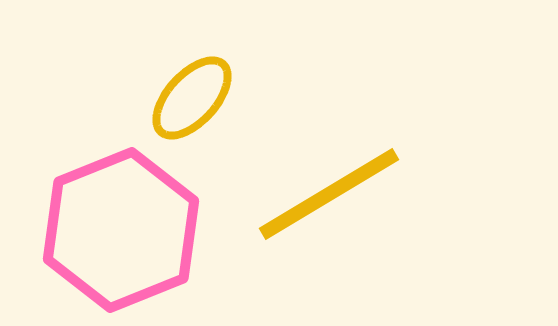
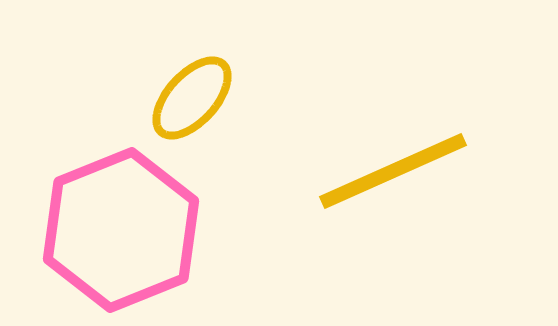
yellow line: moved 64 px right, 23 px up; rotated 7 degrees clockwise
